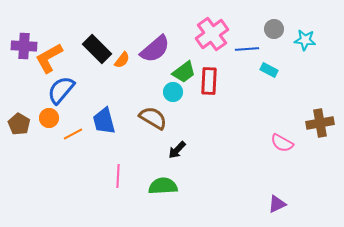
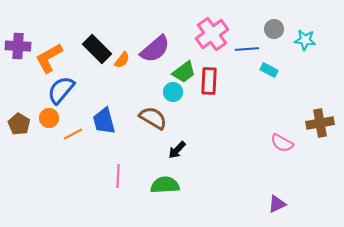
purple cross: moved 6 px left
green semicircle: moved 2 px right, 1 px up
